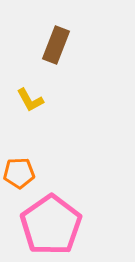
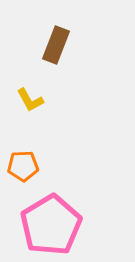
orange pentagon: moved 4 px right, 7 px up
pink pentagon: rotated 4 degrees clockwise
